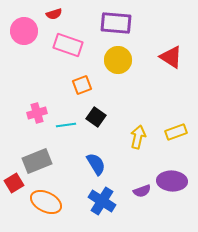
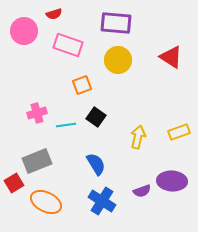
yellow rectangle: moved 3 px right
